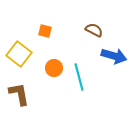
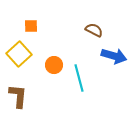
orange square: moved 14 px left, 5 px up; rotated 16 degrees counterclockwise
yellow square: rotated 10 degrees clockwise
orange circle: moved 3 px up
cyan line: moved 1 px down
brown L-shape: moved 1 px left, 2 px down; rotated 15 degrees clockwise
